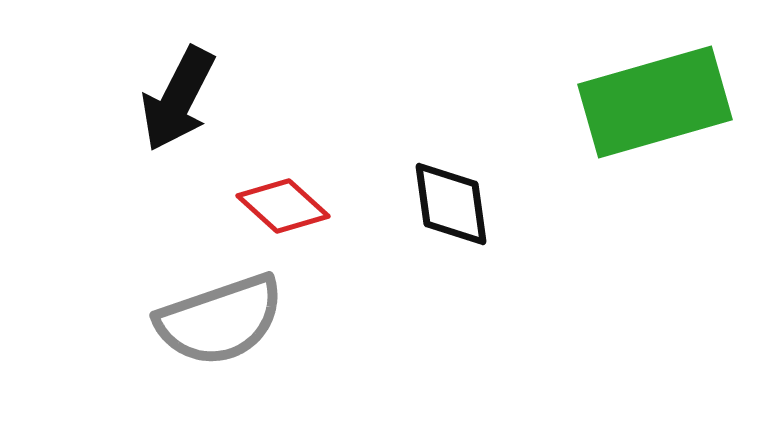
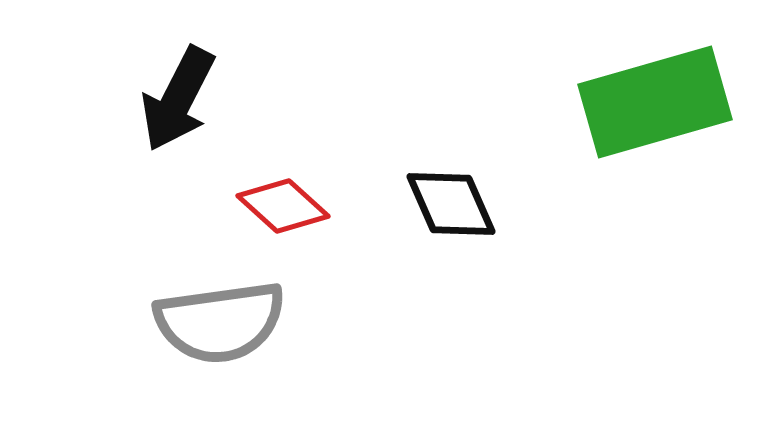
black diamond: rotated 16 degrees counterclockwise
gray semicircle: moved 2 px down; rotated 11 degrees clockwise
